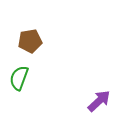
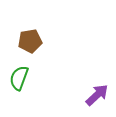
purple arrow: moved 2 px left, 6 px up
